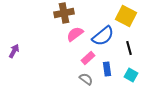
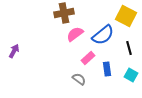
blue semicircle: moved 1 px up
gray semicircle: moved 7 px left
